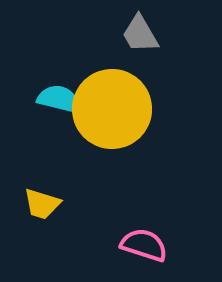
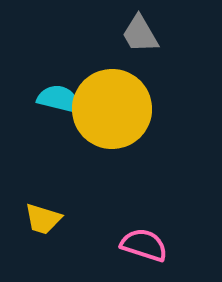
yellow trapezoid: moved 1 px right, 15 px down
